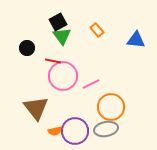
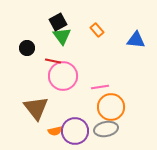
pink line: moved 9 px right, 3 px down; rotated 18 degrees clockwise
